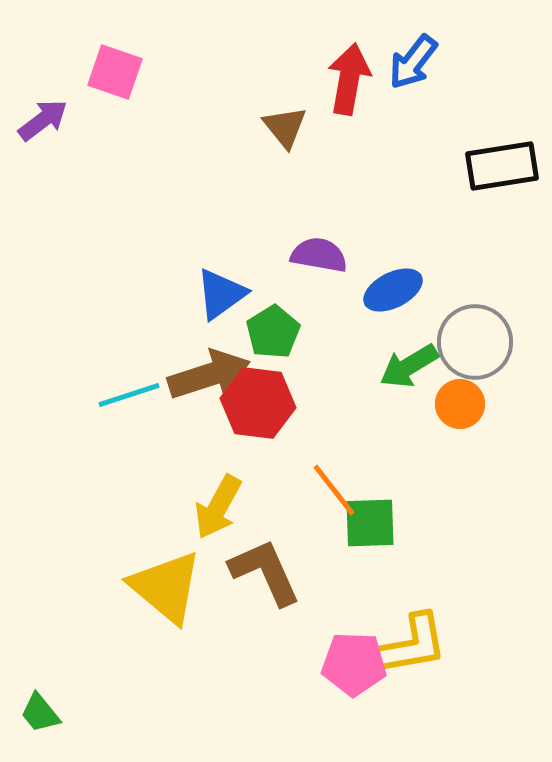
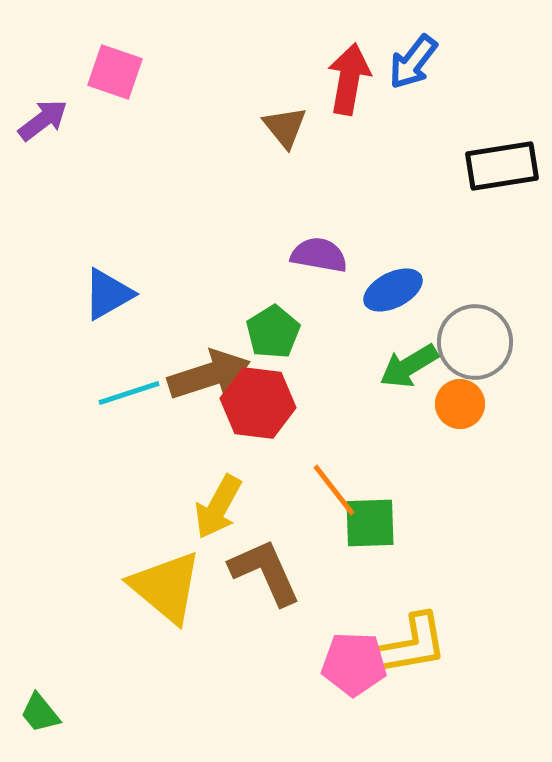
blue triangle: moved 113 px left; rotated 6 degrees clockwise
cyan line: moved 2 px up
